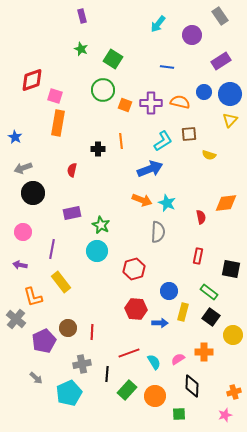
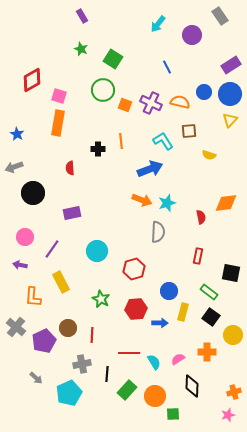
purple rectangle at (82, 16): rotated 16 degrees counterclockwise
purple rectangle at (221, 61): moved 10 px right, 4 px down
blue line at (167, 67): rotated 56 degrees clockwise
red diamond at (32, 80): rotated 10 degrees counterclockwise
pink square at (55, 96): moved 4 px right
purple cross at (151, 103): rotated 25 degrees clockwise
brown square at (189, 134): moved 3 px up
blue star at (15, 137): moved 2 px right, 3 px up
cyan L-shape at (163, 141): rotated 90 degrees counterclockwise
gray arrow at (23, 168): moved 9 px left, 1 px up
red semicircle at (72, 170): moved 2 px left, 2 px up; rotated 16 degrees counterclockwise
cyan star at (167, 203): rotated 30 degrees clockwise
green star at (101, 225): moved 74 px down
pink circle at (23, 232): moved 2 px right, 5 px down
purple line at (52, 249): rotated 24 degrees clockwise
black square at (231, 269): moved 4 px down
yellow rectangle at (61, 282): rotated 10 degrees clockwise
orange L-shape at (33, 297): rotated 20 degrees clockwise
red hexagon at (136, 309): rotated 10 degrees counterclockwise
gray cross at (16, 319): moved 8 px down
red line at (92, 332): moved 3 px down
orange cross at (204, 352): moved 3 px right
red line at (129, 353): rotated 20 degrees clockwise
green square at (179, 414): moved 6 px left
pink star at (225, 415): moved 3 px right
